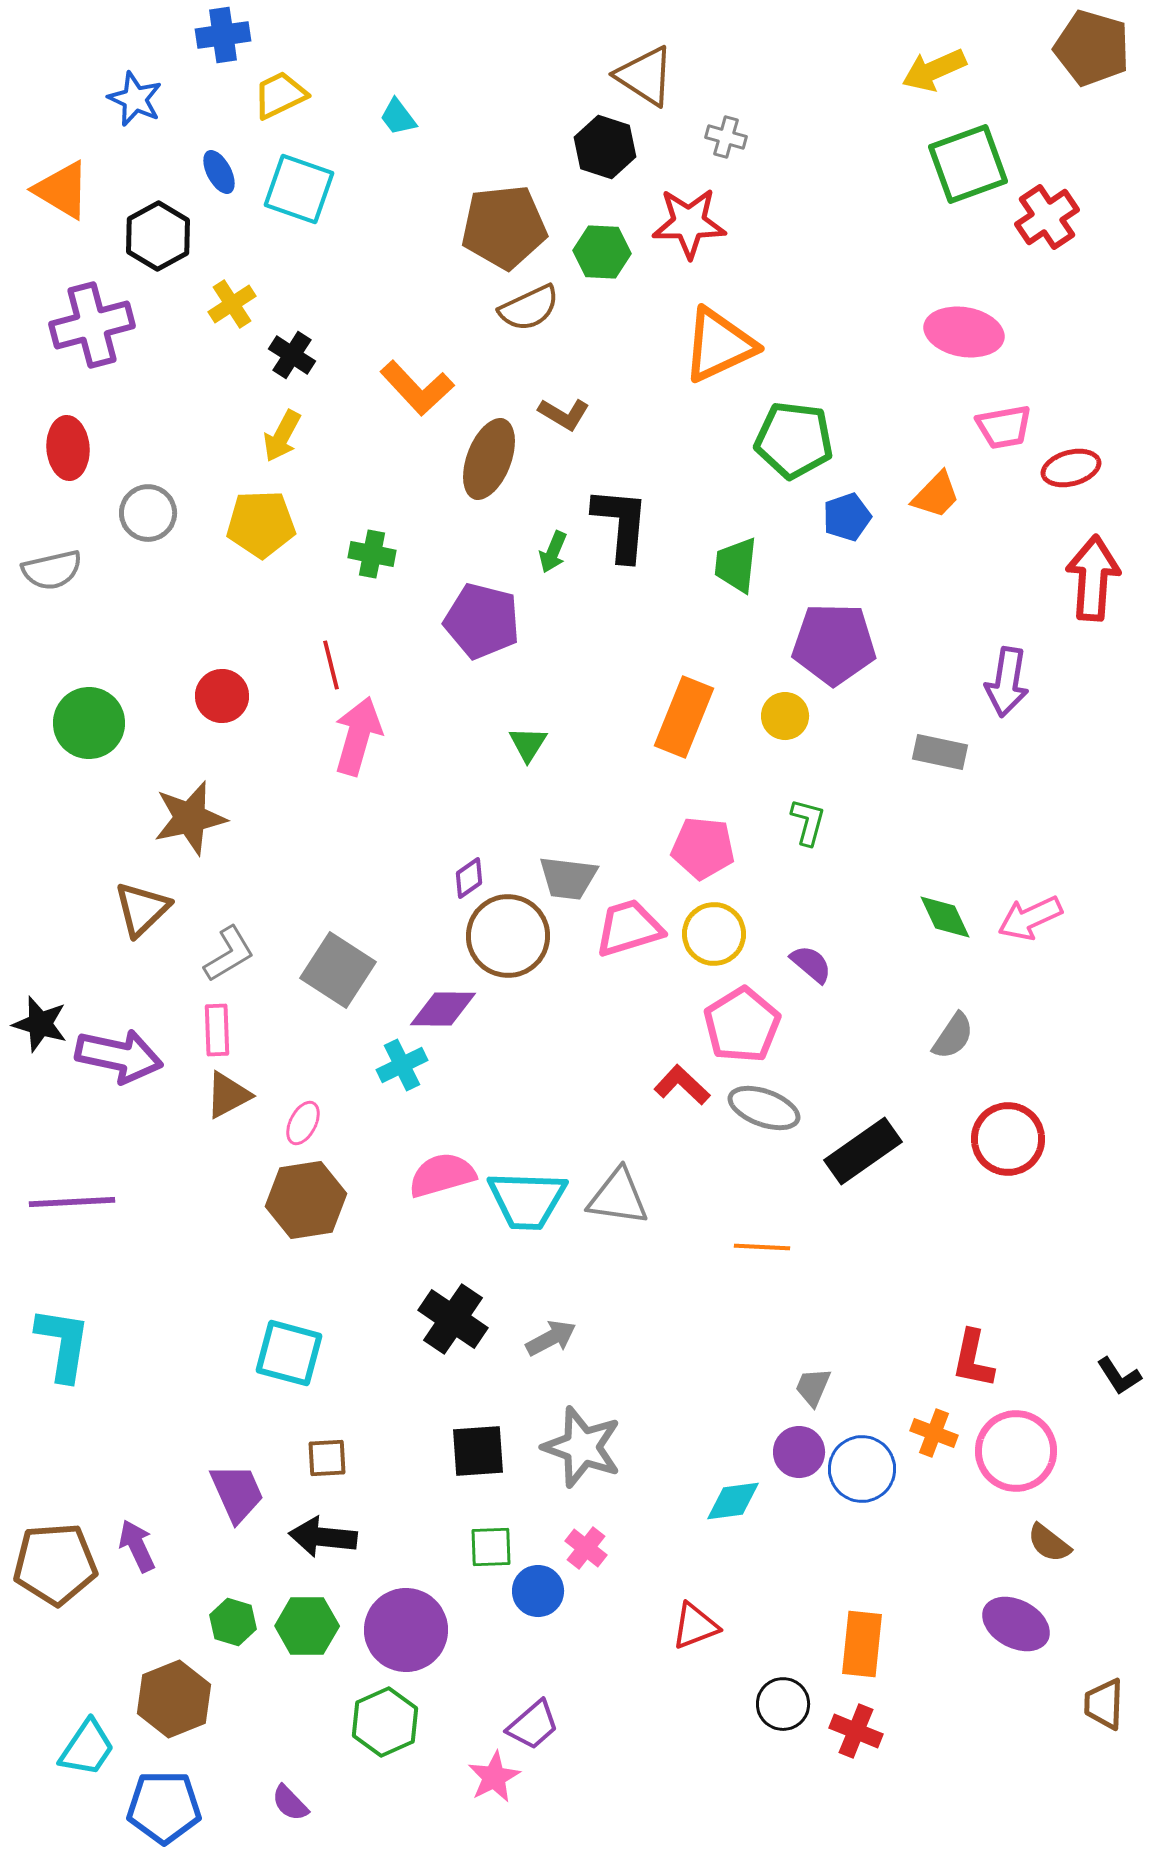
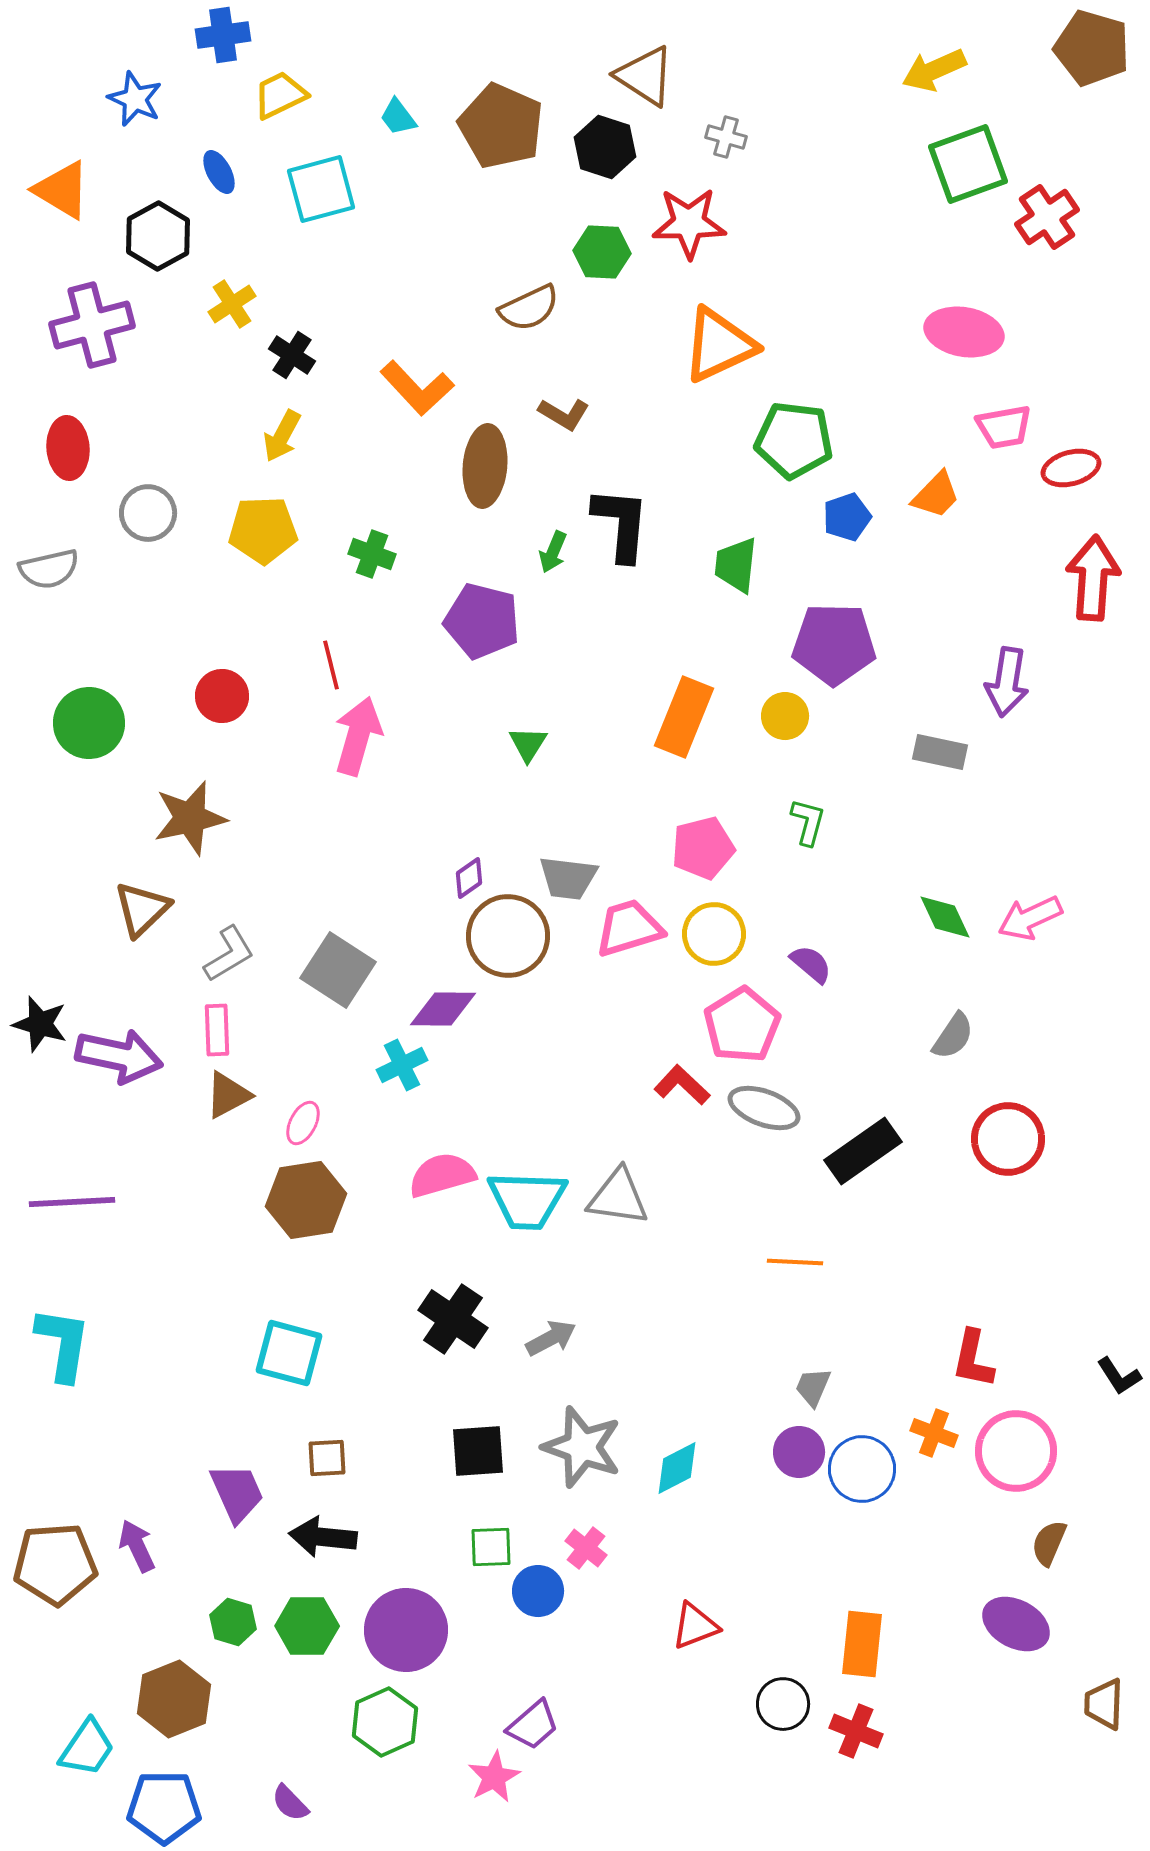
cyan square at (299, 189): moved 22 px right; rotated 34 degrees counterclockwise
brown pentagon at (504, 227): moved 3 px left, 101 px up; rotated 30 degrees clockwise
brown ellipse at (489, 459): moved 4 px left, 7 px down; rotated 16 degrees counterclockwise
yellow pentagon at (261, 524): moved 2 px right, 6 px down
green cross at (372, 554): rotated 9 degrees clockwise
gray semicircle at (52, 570): moved 3 px left, 1 px up
pink pentagon at (703, 848): rotated 20 degrees counterclockwise
orange line at (762, 1247): moved 33 px right, 15 px down
cyan diamond at (733, 1501): moved 56 px left, 33 px up; rotated 20 degrees counterclockwise
brown semicircle at (1049, 1543): rotated 75 degrees clockwise
